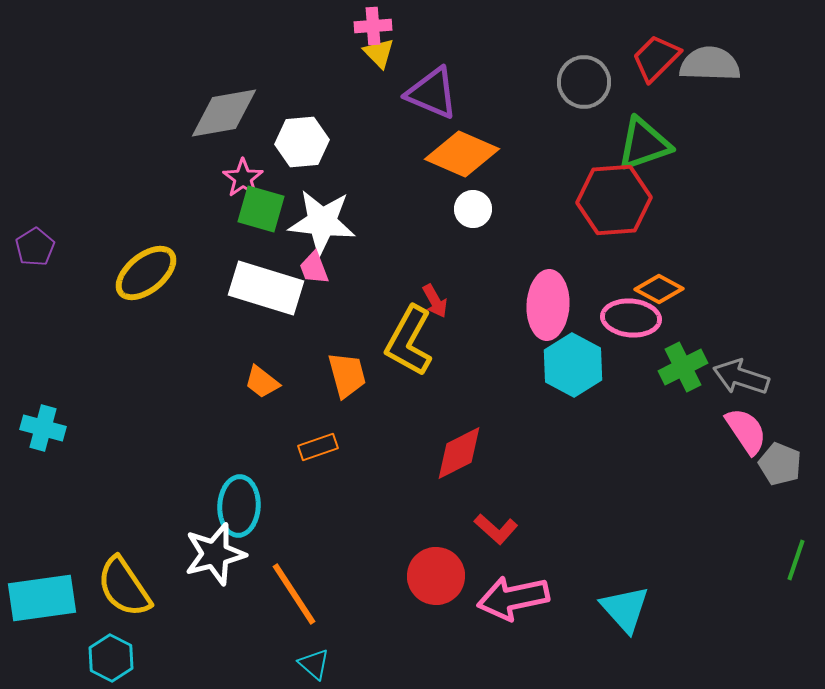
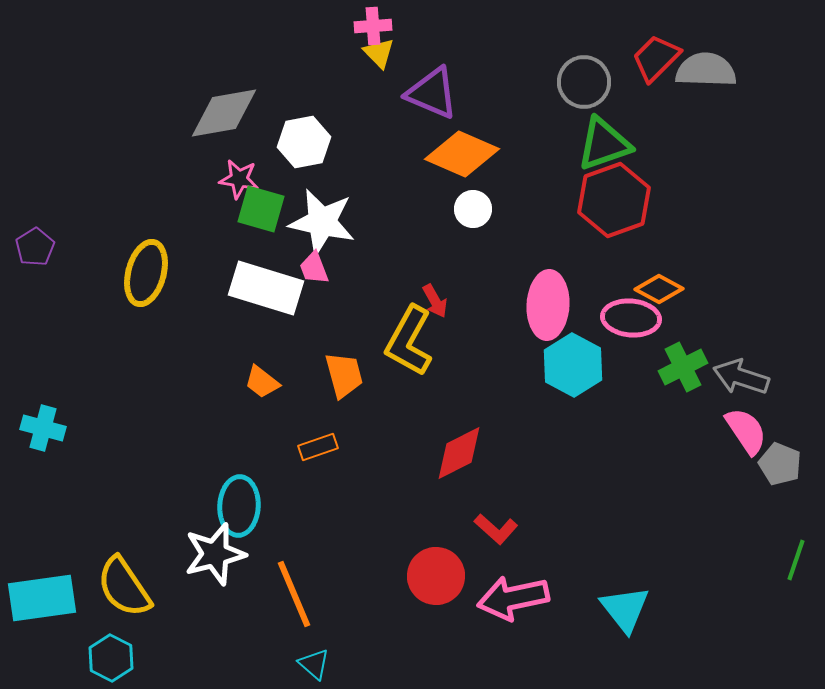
gray semicircle at (710, 64): moved 4 px left, 6 px down
white hexagon at (302, 142): moved 2 px right; rotated 6 degrees counterclockwise
green triangle at (644, 144): moved 40 px left
pink star at (243, 178): moved 4 px left, 1 px down; rotated 27 degrees counterclockwise
red hexagon at (614, 200): rotated 16 degrees counterclockwise
white star at (322, 222): rotated 6 degrees clockwise
yellow ellipse at (146, 273): rotated 36 degrees counterclockwise
orange trapezoid at (347, 375): moved 3 px left
orange line at (294, 594): rotated 10 degrees clockwise
cyan triangle at (625, 609): rotated 4 degrees clockwise
